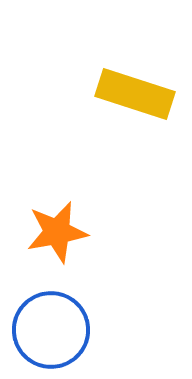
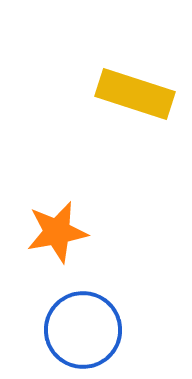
blue circle: moved 32 px right
